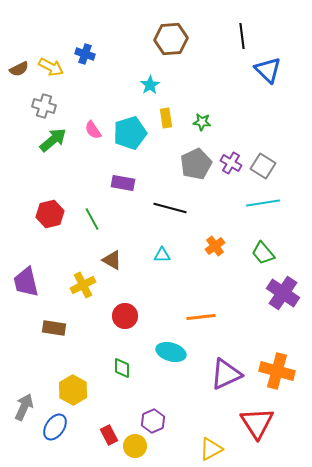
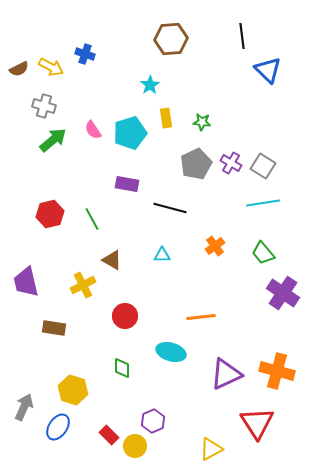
purple rectangle at (123, 183): moved 4 px right, 1 px down
yellow hexagon at (73, 390): rotated 12 degrees counterclockwise
blue ellipse at (55, 427): moved 3 px right
red rectangle at (109, 435): rotated 18 degrees counterclockwise
